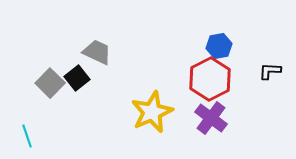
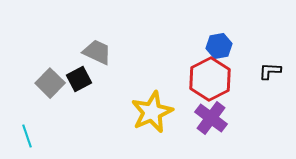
black square: moved 2 px right, 1 px down; rotated 10 degrees clockwise
